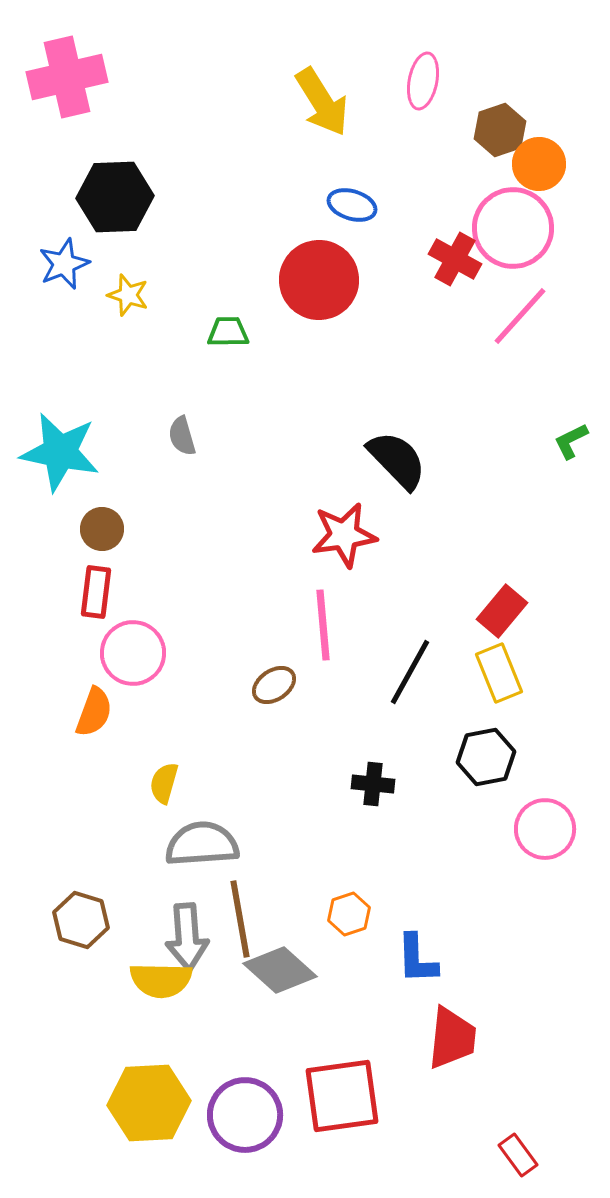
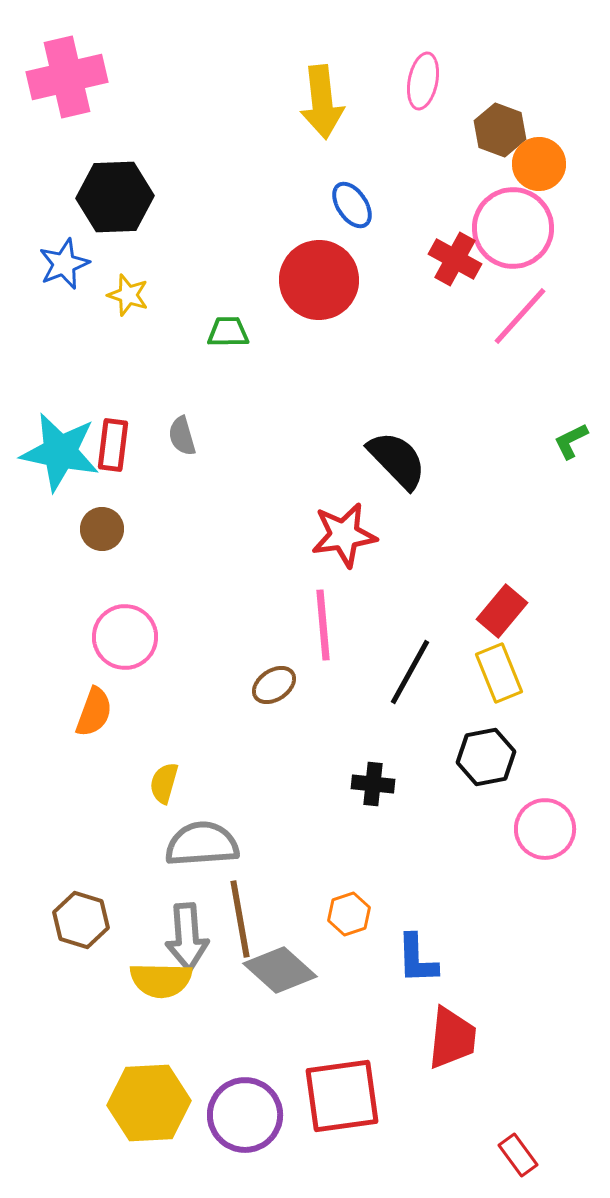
yellow arrow at (322, 102): rotated 26 degrees clockwise
brown hexagon at (500, 130): rotated 21 degrees counterclockwise
blue ellipse at (352, 205): rotated 39 degrees clockwise
red rectangle at (96, 592): moved 17 px right, 147 px up
pink circle at (133, 653): moved 8 px left, 16 px up
